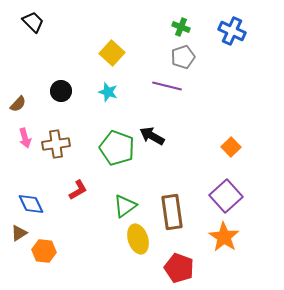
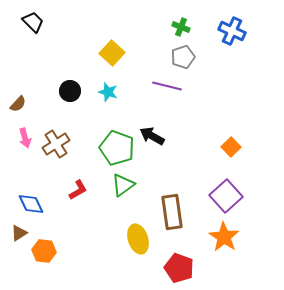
black circle: moved 9 px right
brown cross: rotated 24 degrees counterclockwise
green triangle: moved 2 px left, 21 px up
